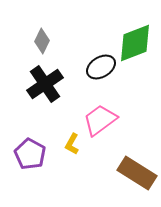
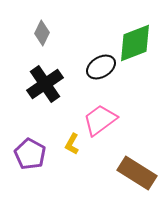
gray diamond: moved 8 px up
